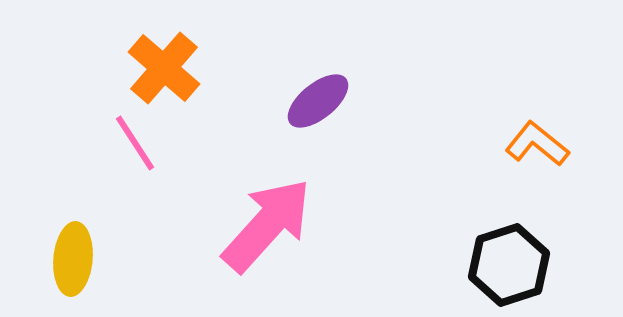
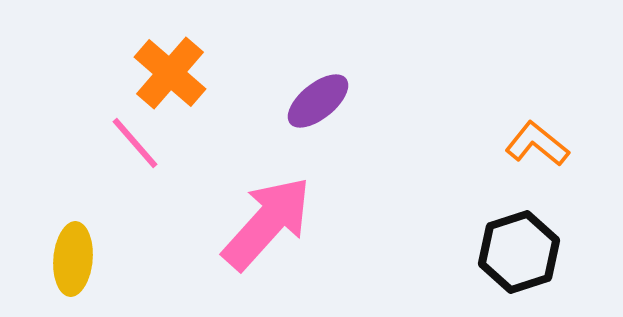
orange cross: moved 6 px right, 5 px down
pink line: rotated 8 degrees counterclockwise
pink arrow: moved 2 px up
black hexagon: moved 10 px right, 13 px up
